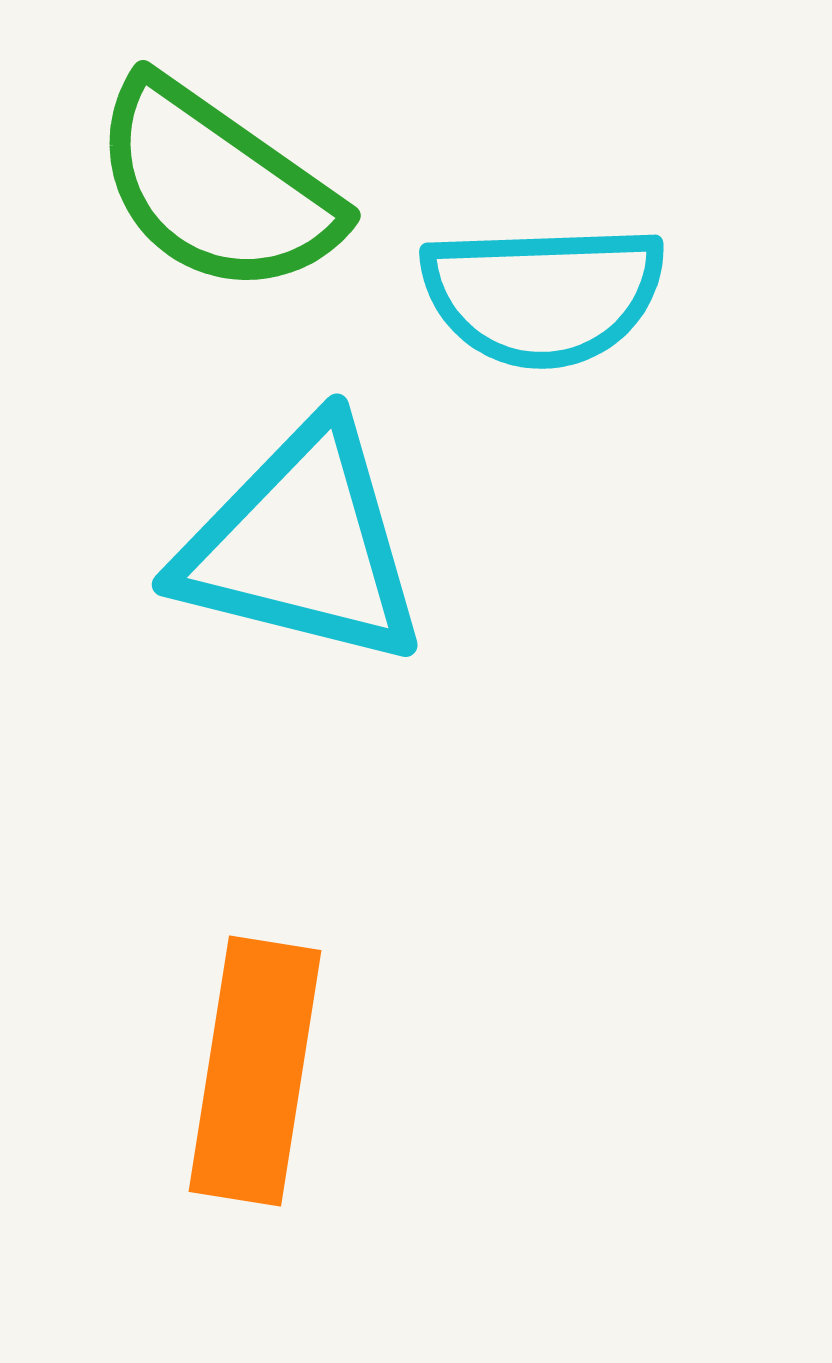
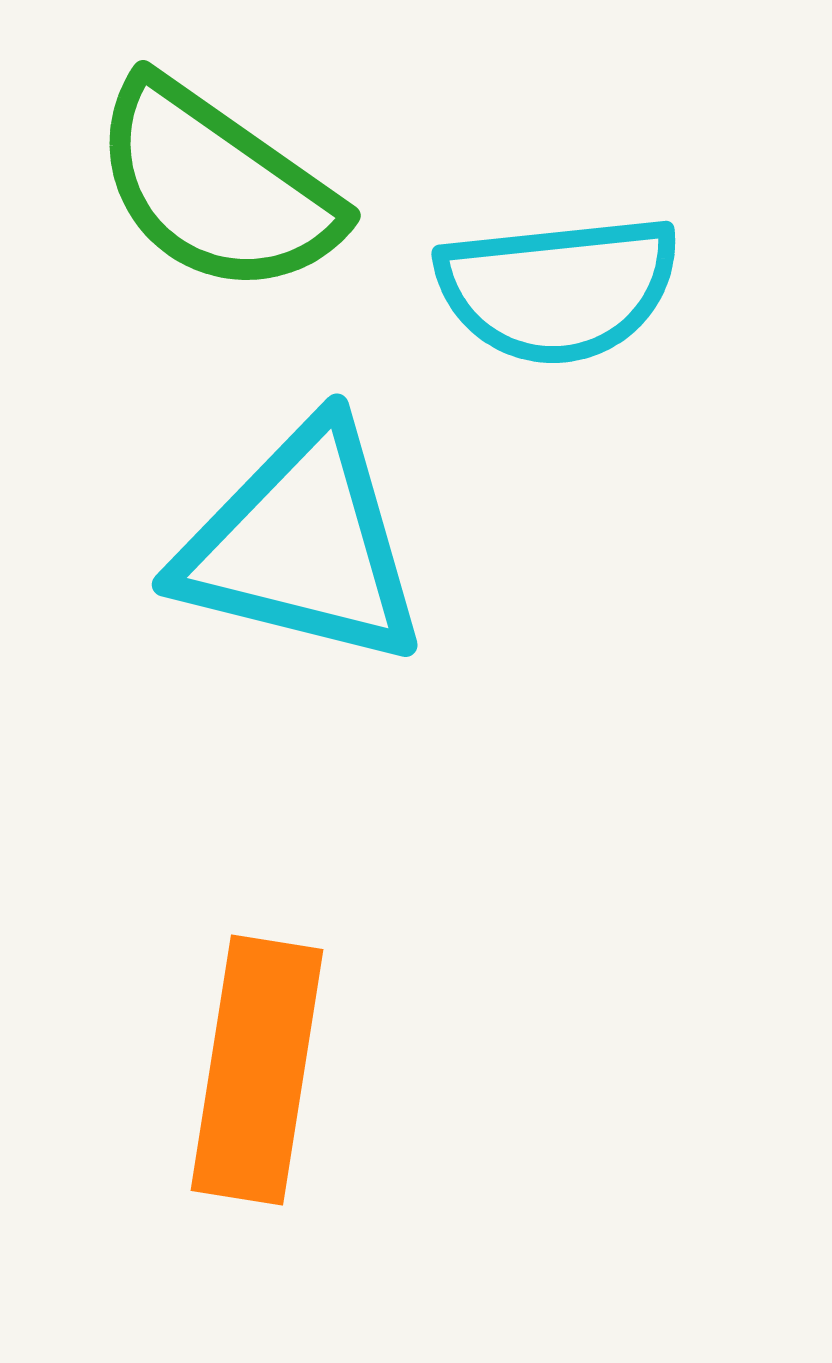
cyan semicircle: moved 15 px right, 6 px up; rotated 4 degrees counterclockwise
orange rectangle: moved 2 px right, 1 px up
